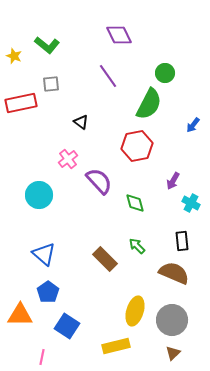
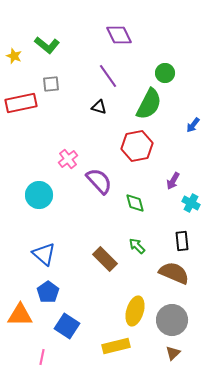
black triangle: moved 18 px right, 15 px up; rotated 21 degrees counterclockwise
